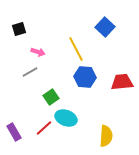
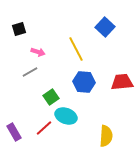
blue hexagon: moved 1 px left, 5 px down
cyan ellipse: moved 2 px up
